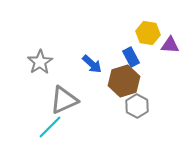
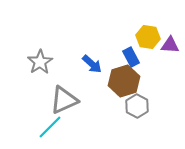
yellow hexagon: moved 4 px down
